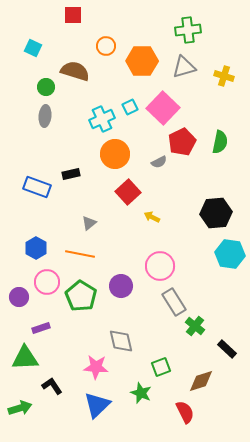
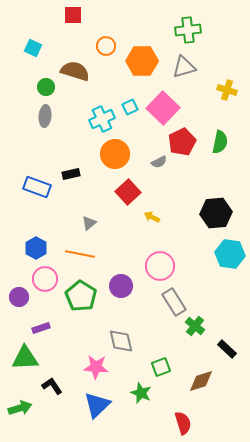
yellow cross at (224, 76): moved 3 px right, 14 px down
pink circle at (47, 282): moved 2 px left, 3 px up
red semicircle at (185, 412): moved 2 px left, 11 px down; rotated 10 degrees clockwise
